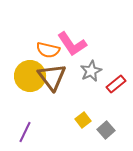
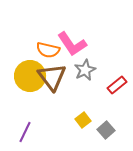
gray star: moved 6 px left, 1 px up
red rectangle: moved 1 px right, 1 px down
